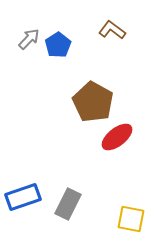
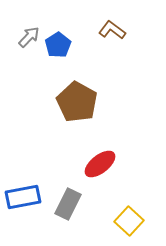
gray arrow: moved 2 px up
brown pentagon: moved 16 px left
red ellipse: moved 17 px left, 27 px down
blue rectangle: rotated 8 degrees clockwise
yellow square: moved 2 px left, 2 px down; rotated 32 degrees clockwise
